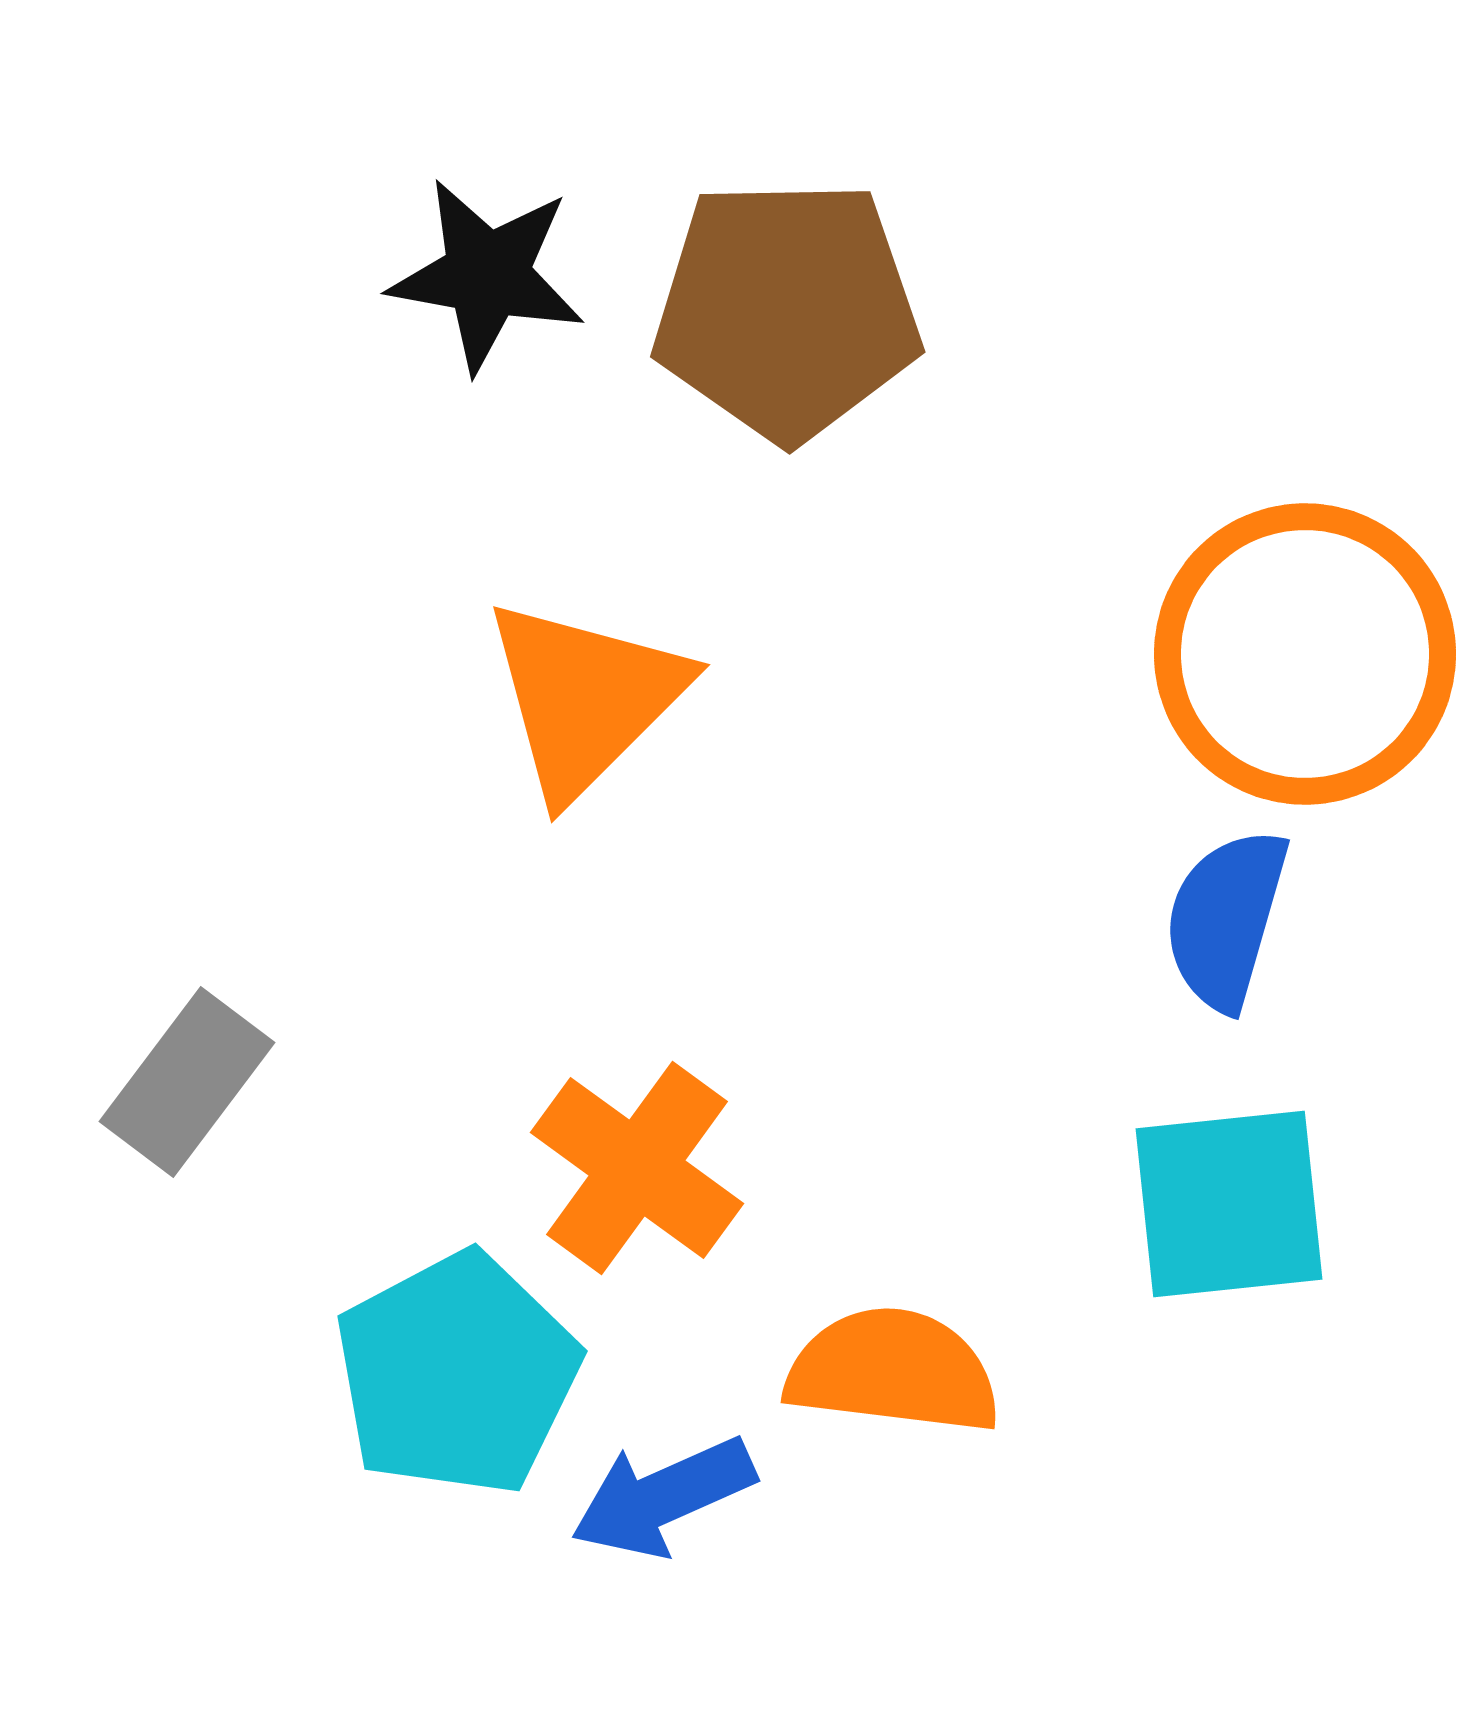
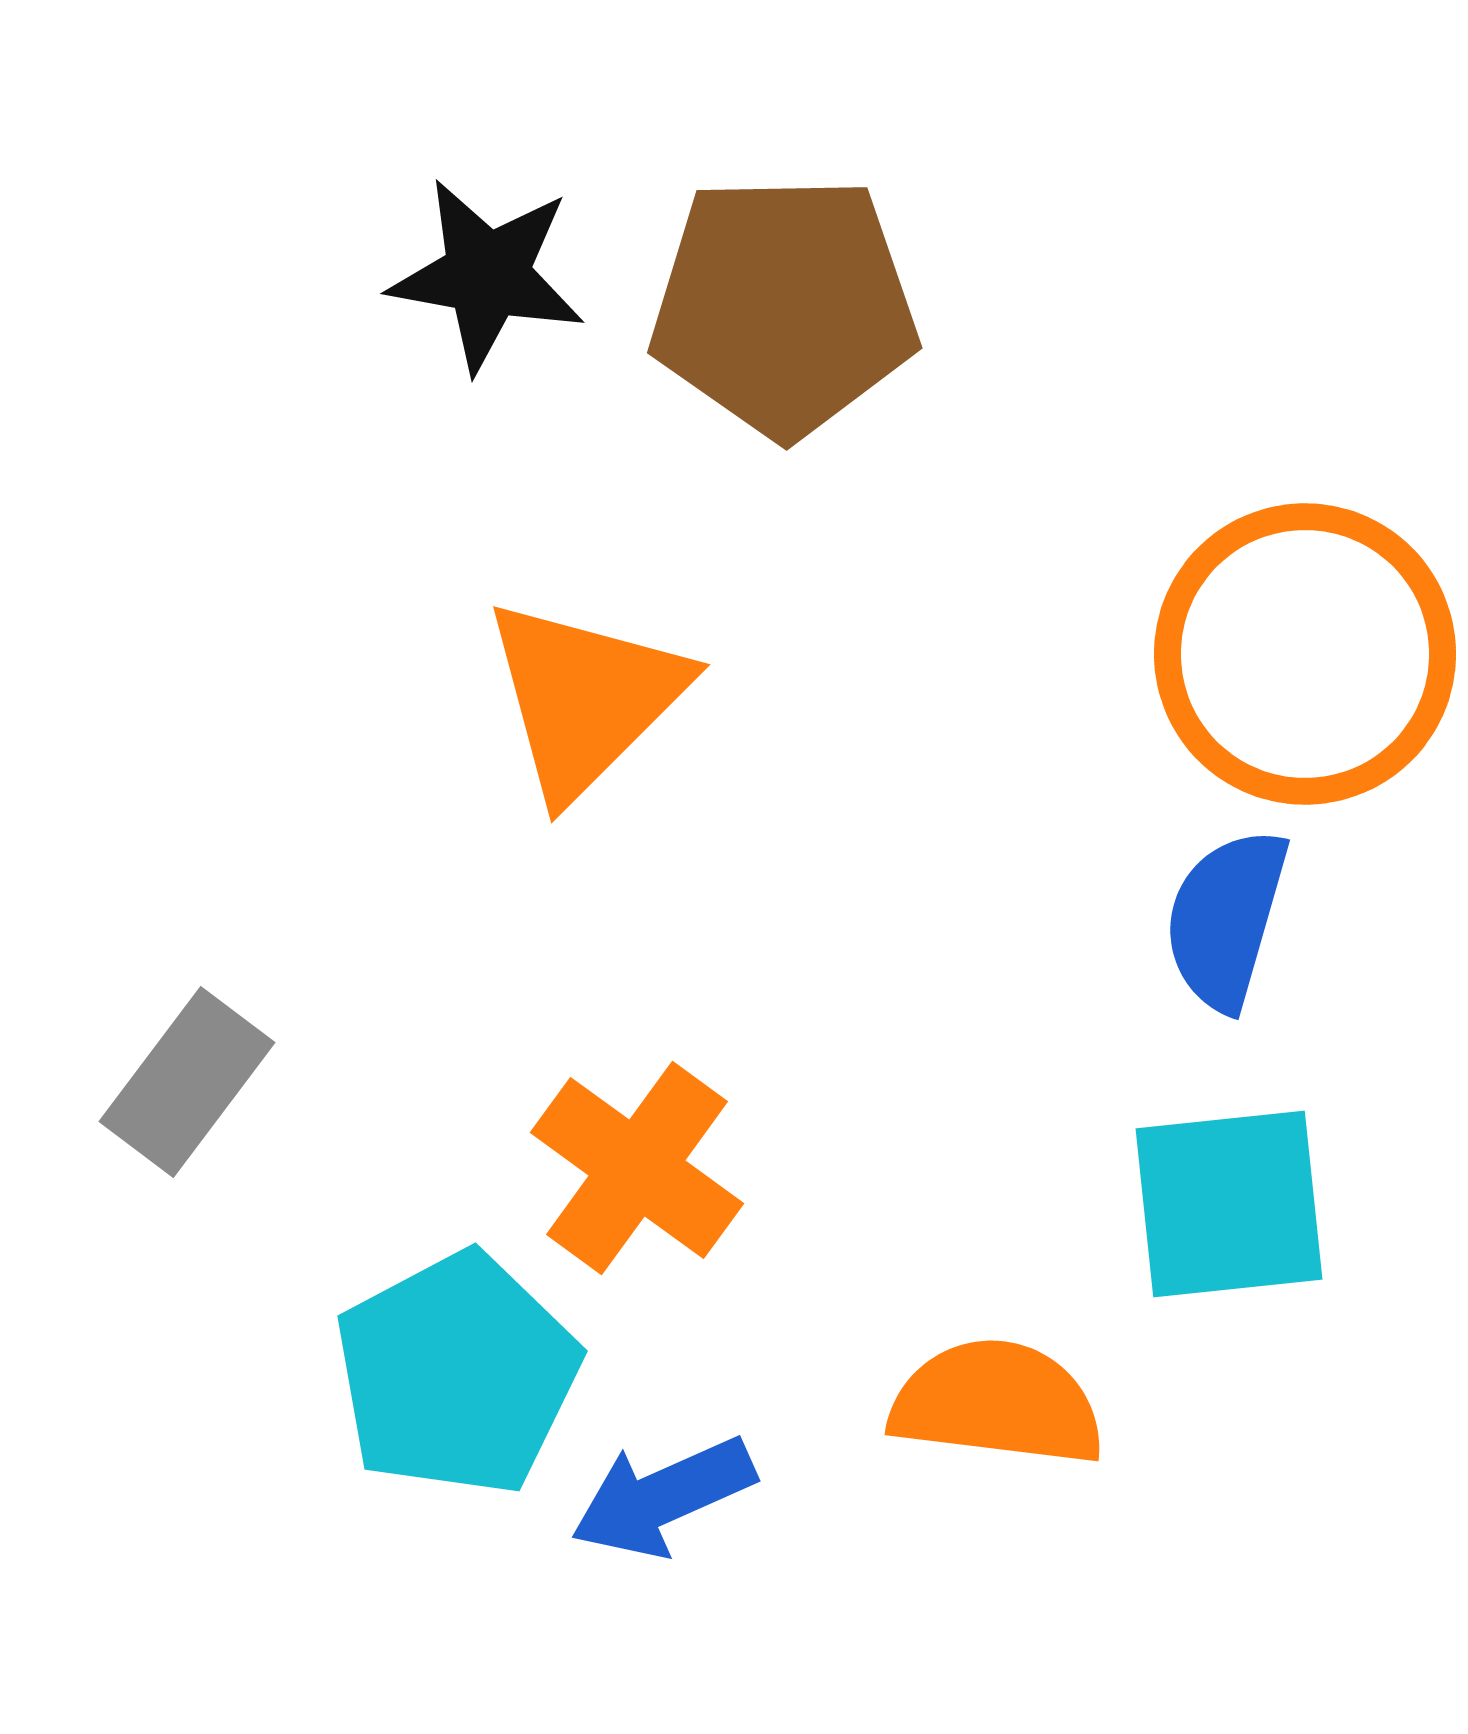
brown pentagon: moved 3 px left, 4 px up
orange semicircle: moved 104 px right, 32 px down
